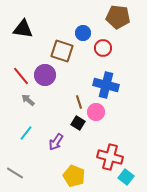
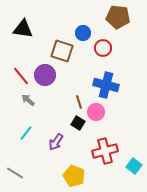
red cross: moved 5 px left, 6 px up; rotated 30 degrees counterclockwise
cyan square: moved 8 px right, 11 px up
